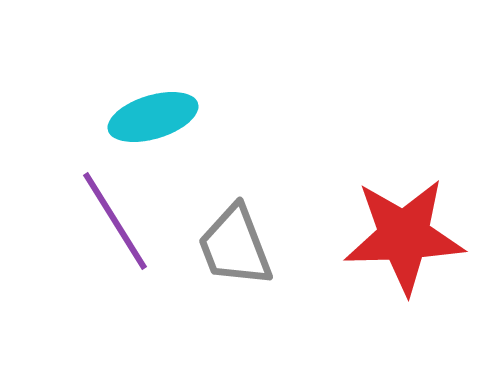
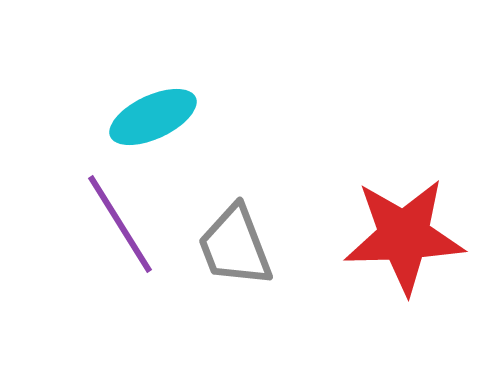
cyan ellipse: rotated 8 degrees counterclockwise
purple line: moved 5 px right, 3 px down
